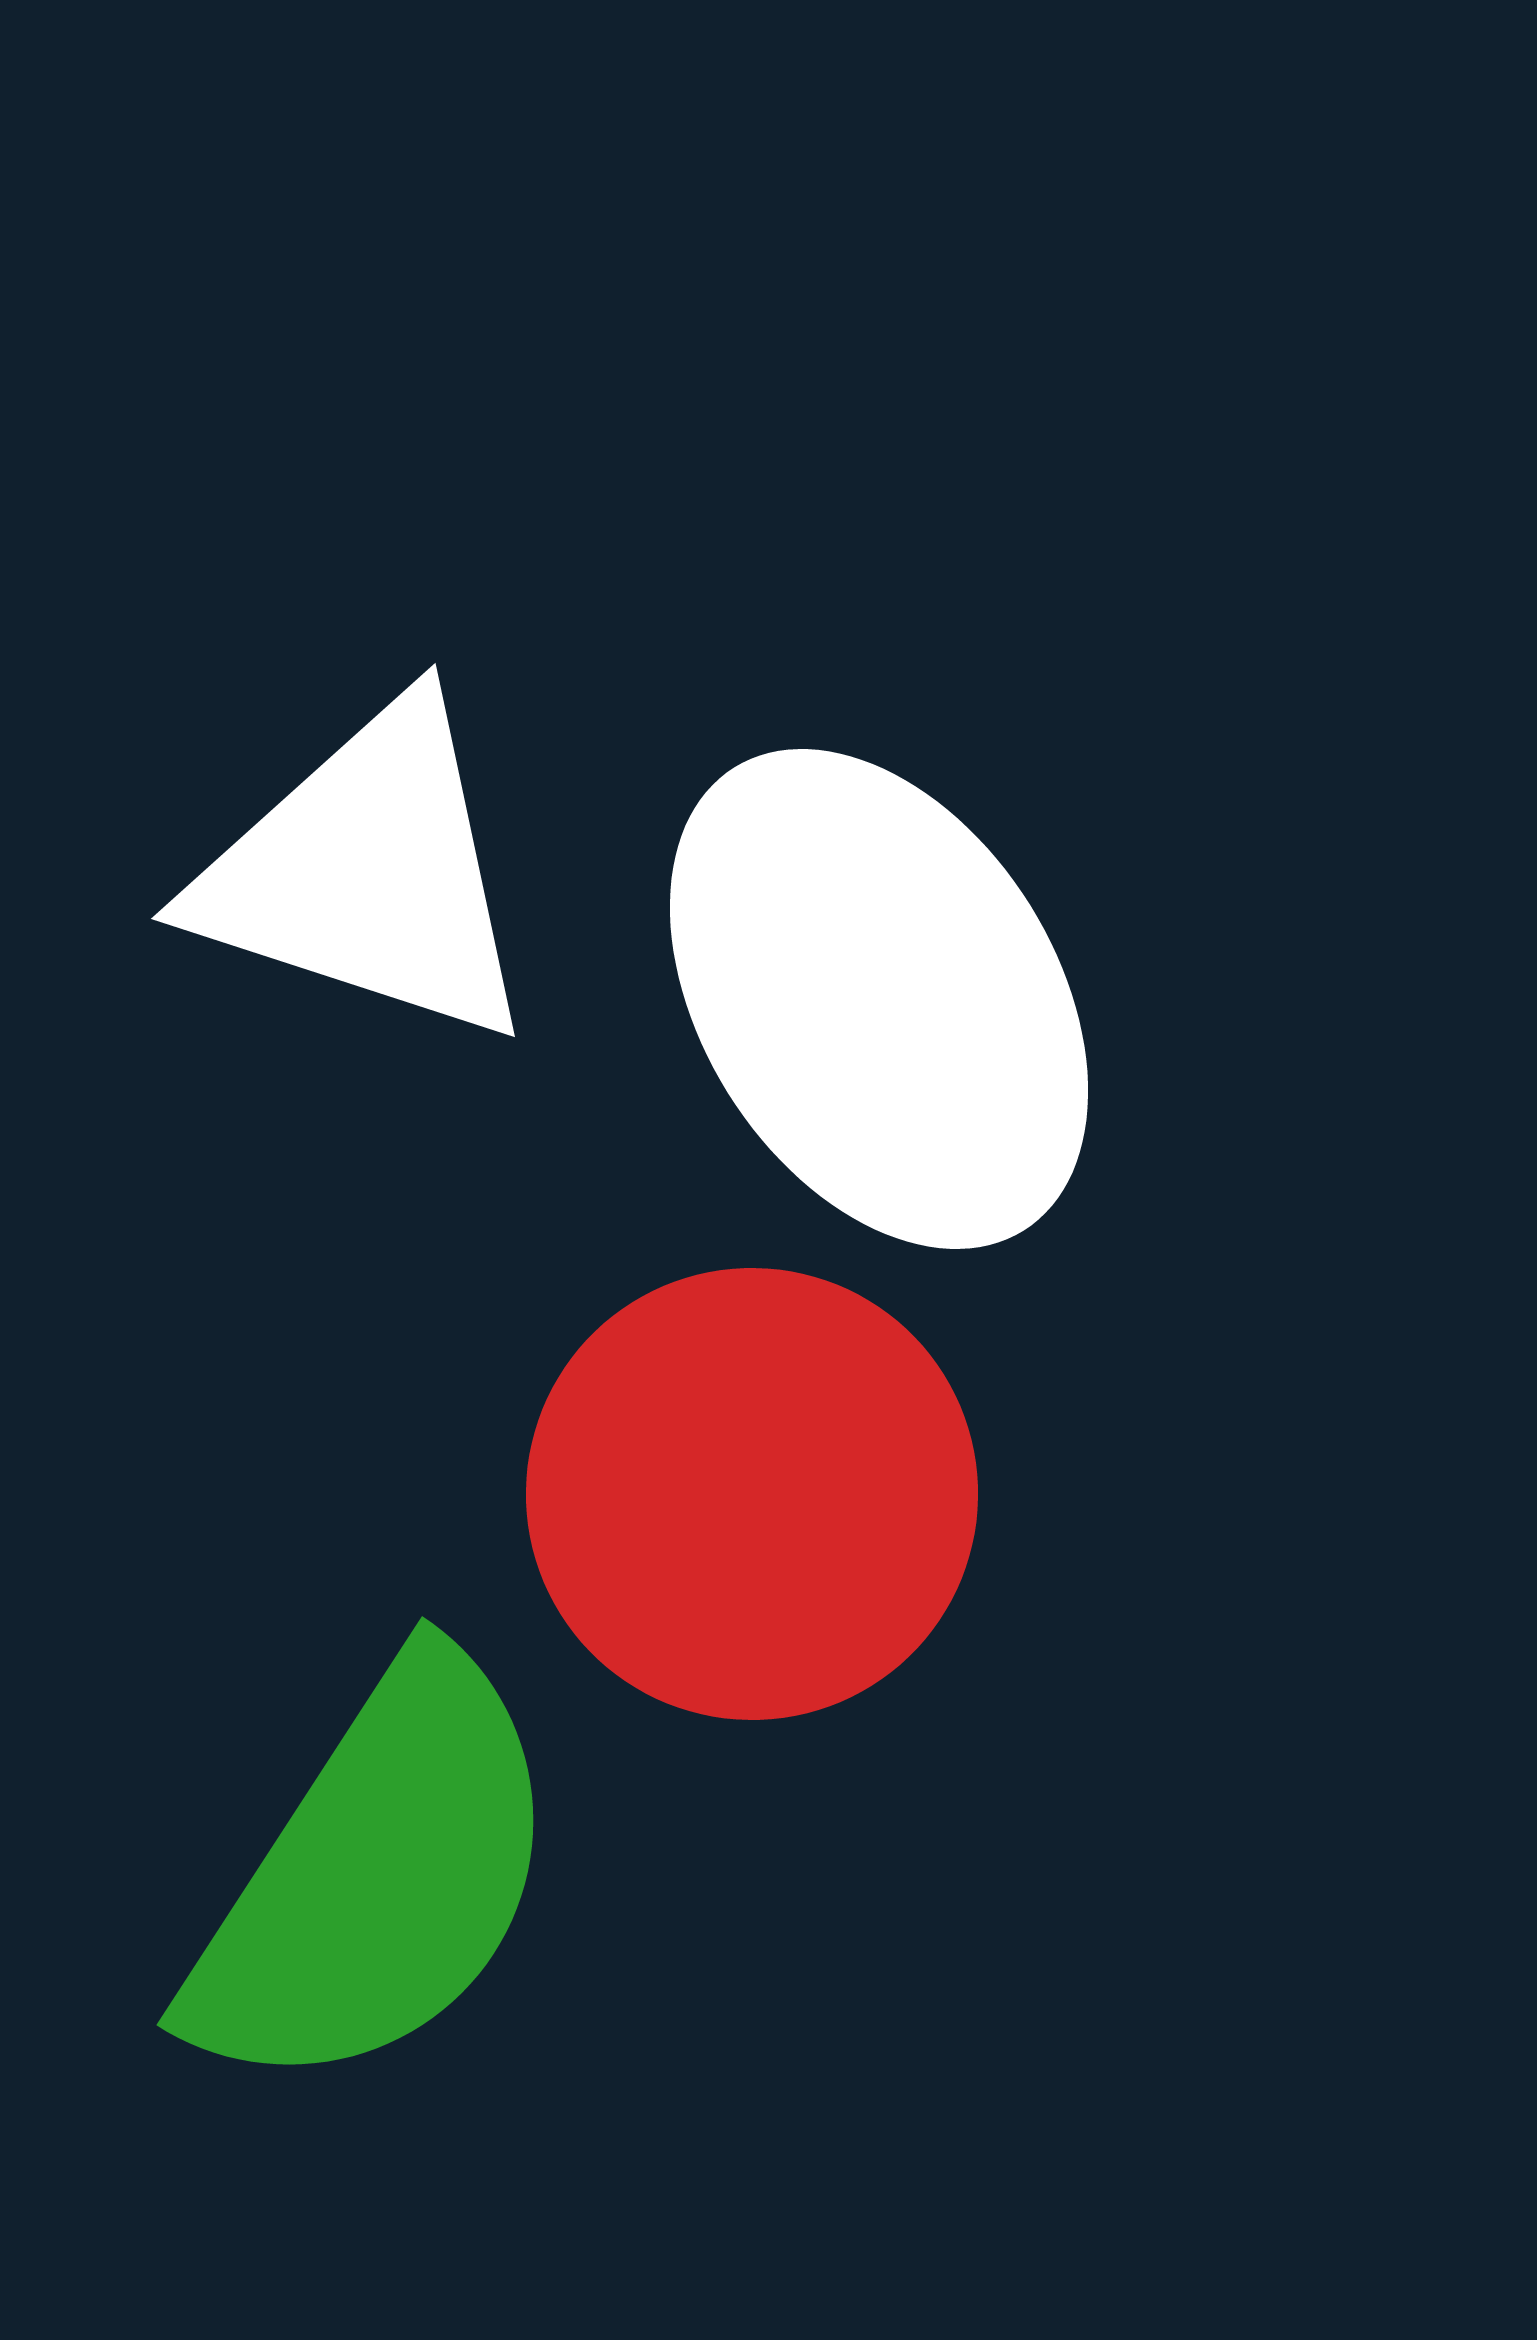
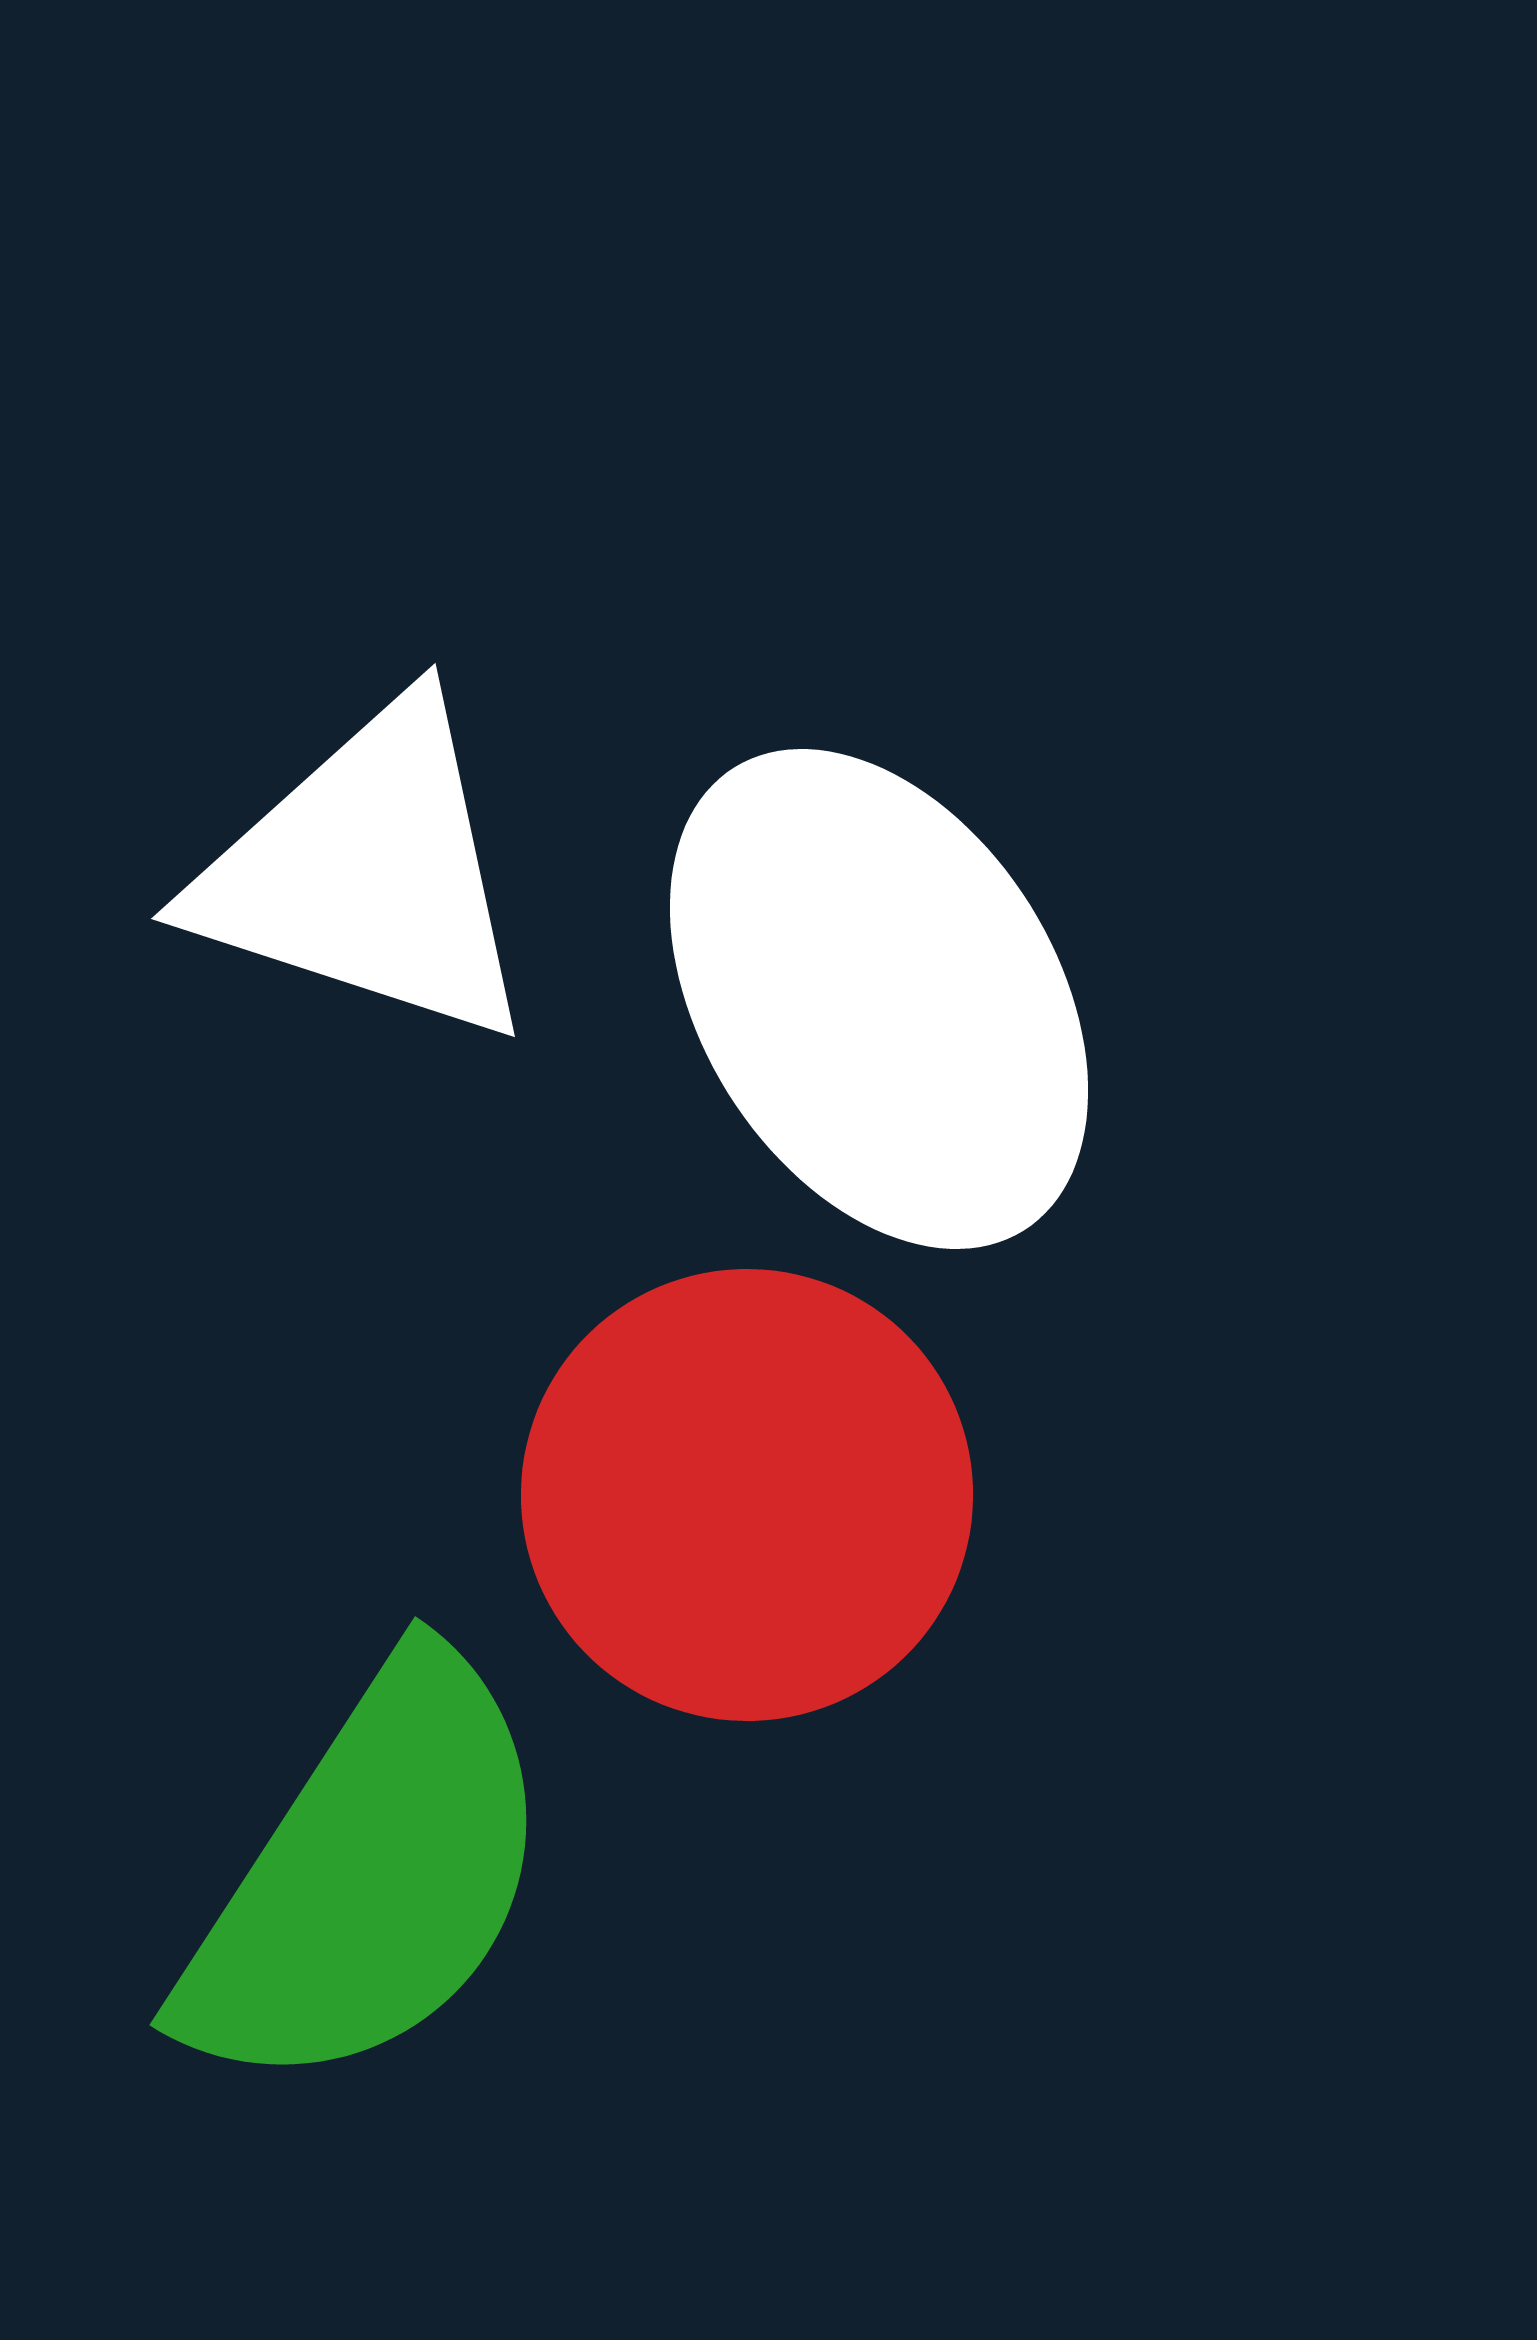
red circle: moved 5 px left, 1 px down
green semicircle: moved 7 px left
